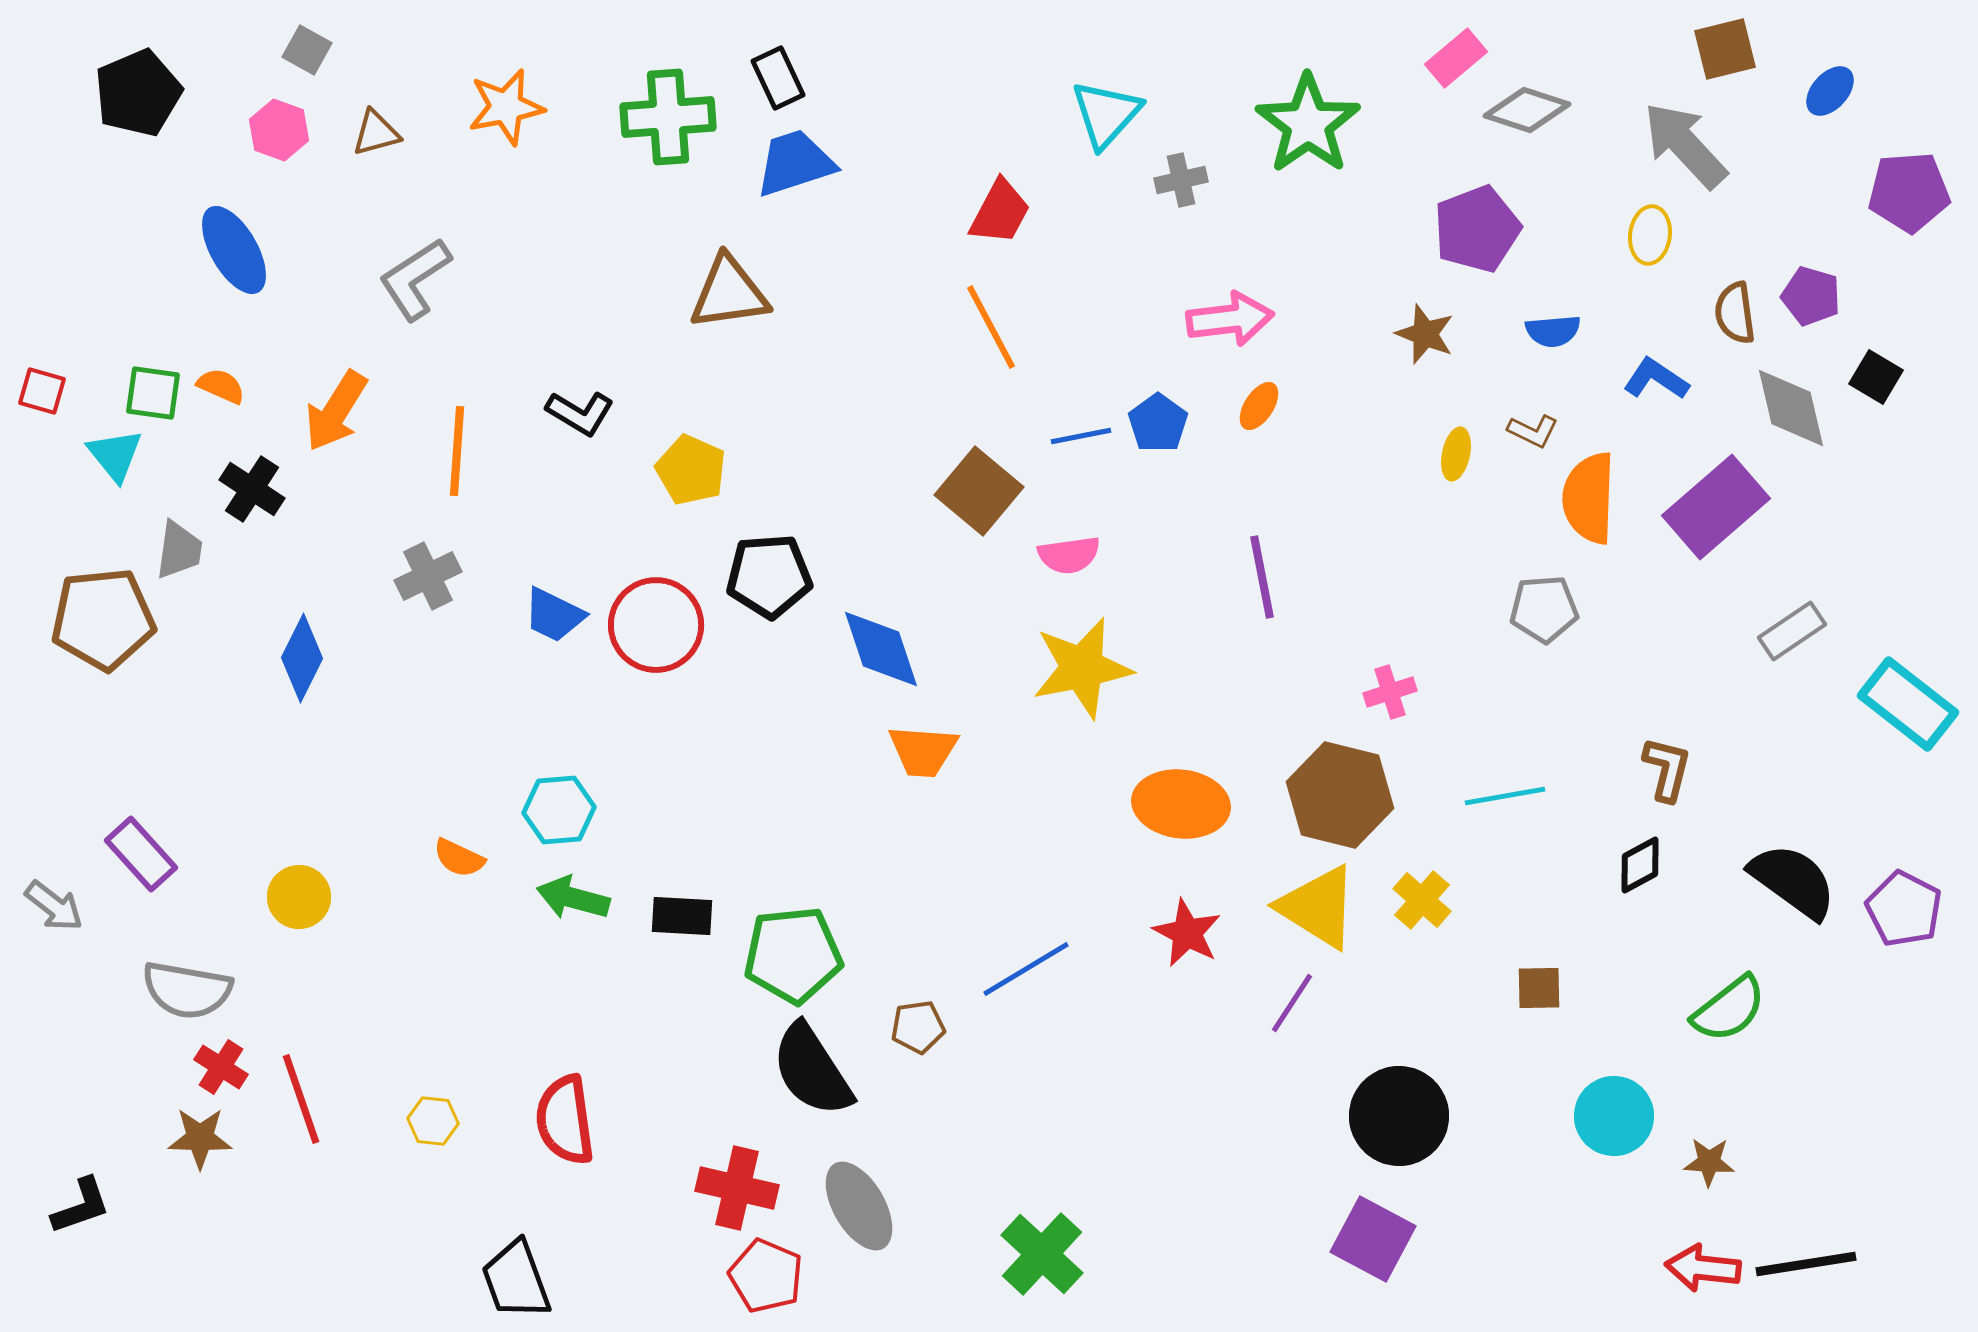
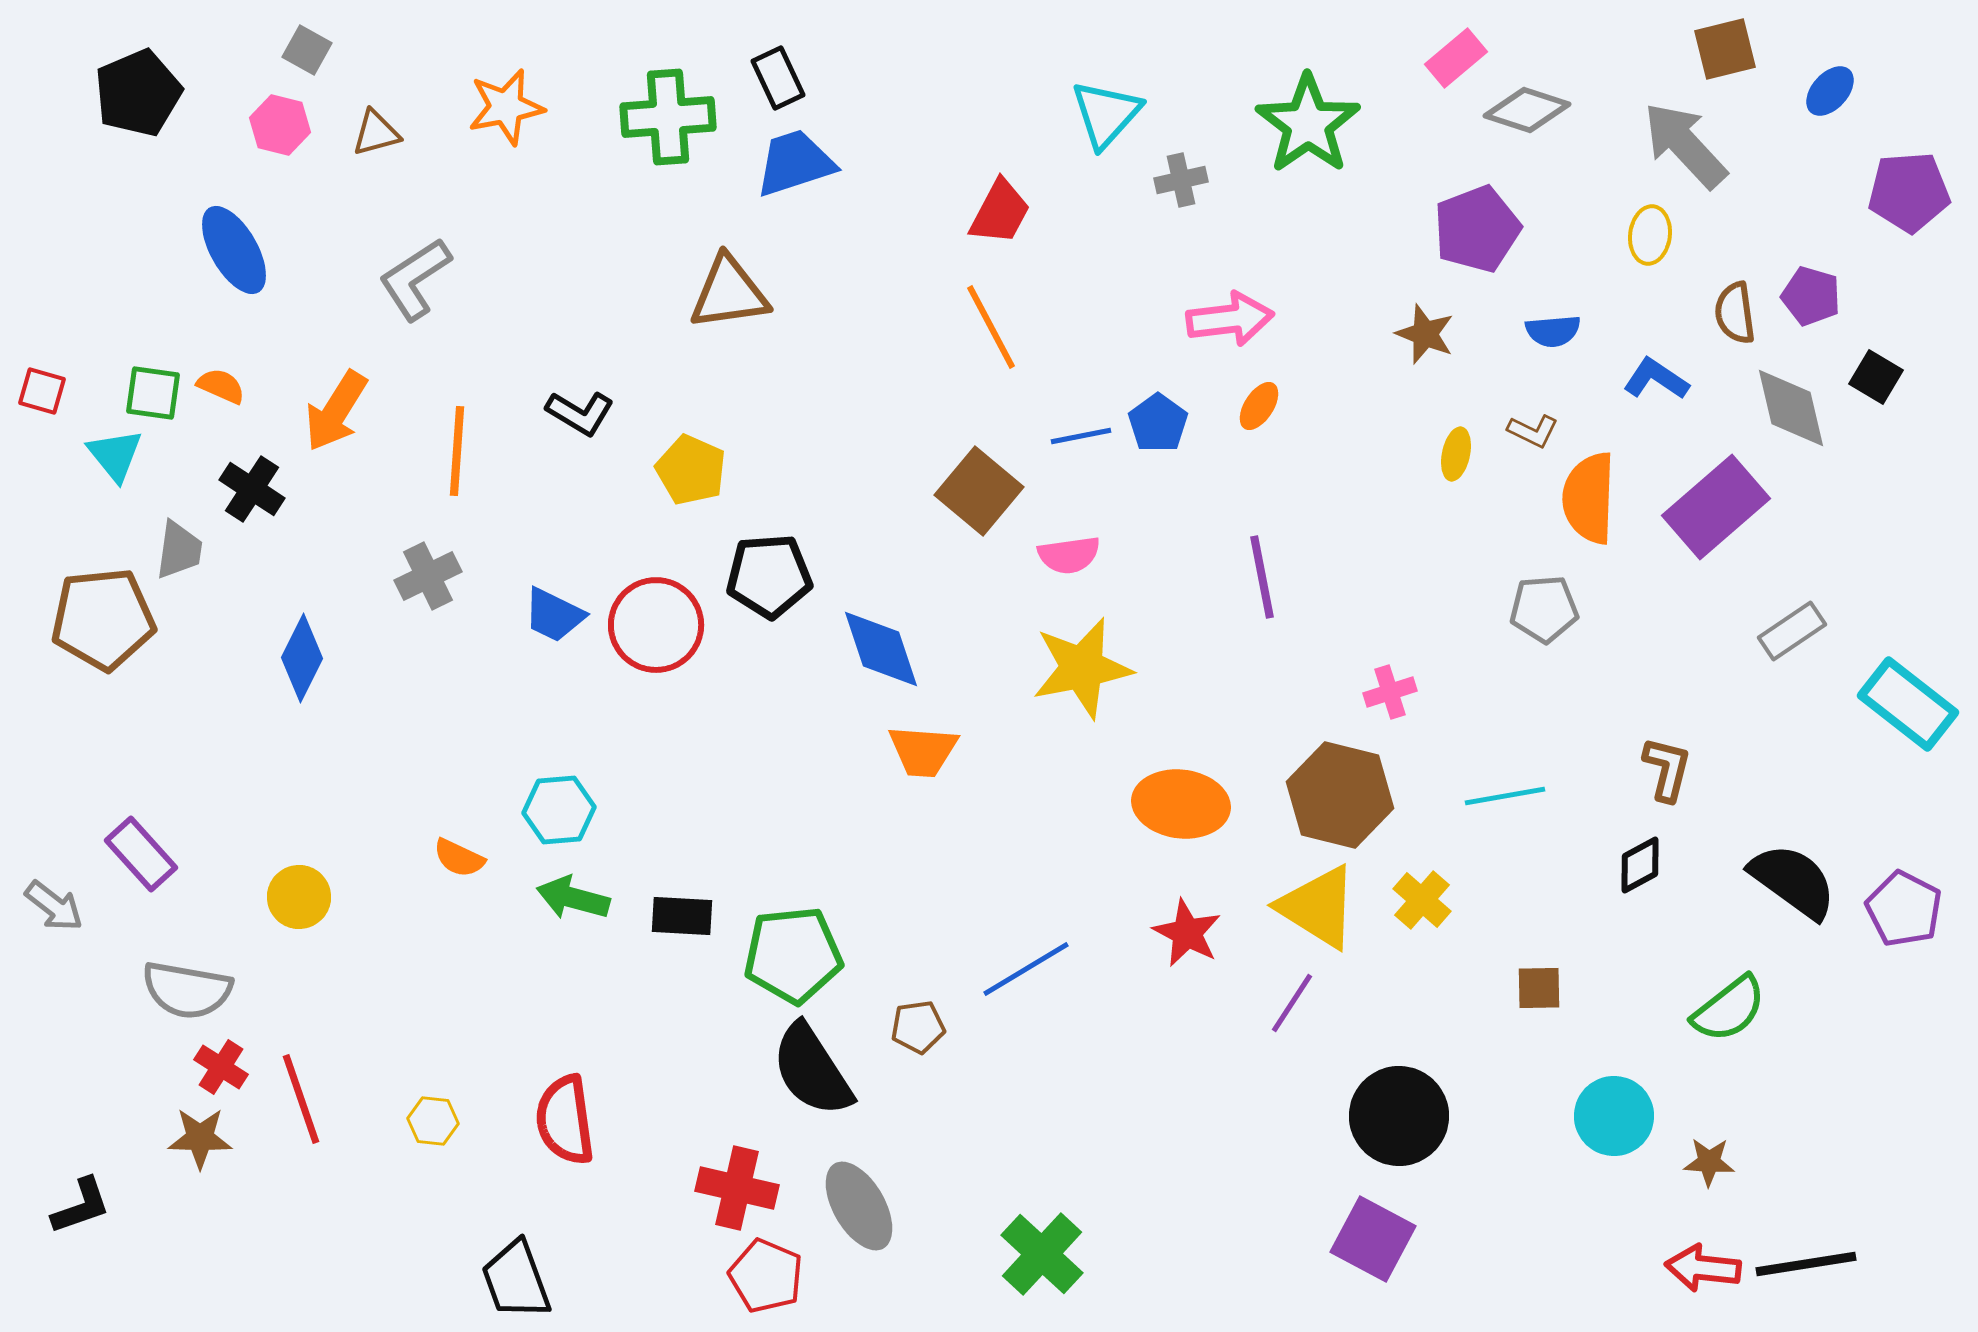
pink hexagon at (279, 130): moved 1 px right, 5 px up; rotated 6 degrees counterclockwise
